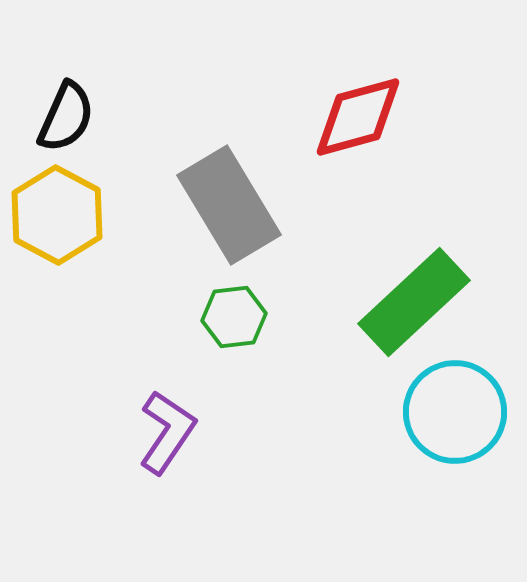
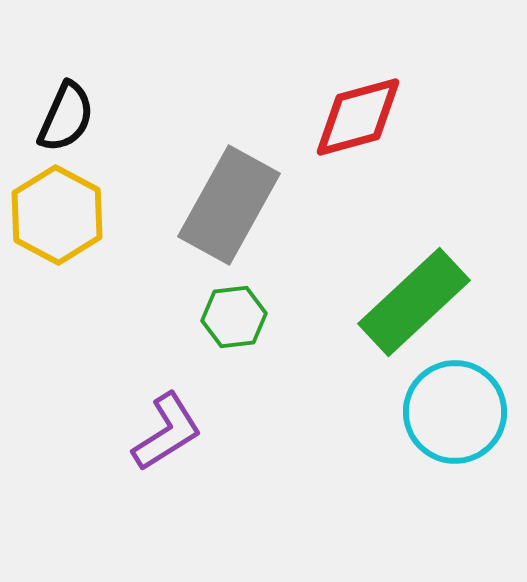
gray rectangle: rotated 60 degrees clockwise
purple L-shape: rotated 24 degrees clockwise
